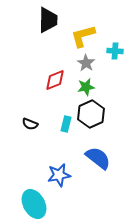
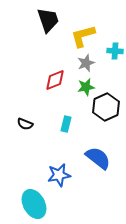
black trapezoid: rotated 20 degrees counterclockwise
gray star: rotated 18 degrees clockwise
black hexagon: moved 15 px right, 7 px up
black semicircle: moved 5 px left
